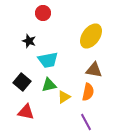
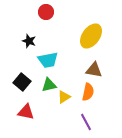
red circle: moved 3 px right, 1 px up
